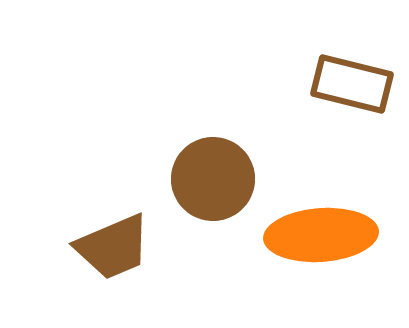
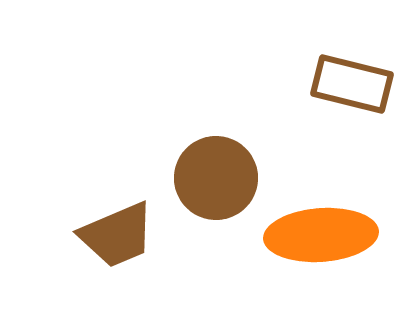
brown circle: moved 3 px right, 1 px up
brown trapezoid: moved 4 px right, 12 px up
